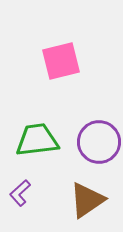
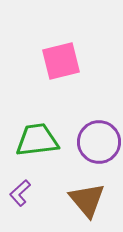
brown triangle: rotated 36 degrees counterclockwise
